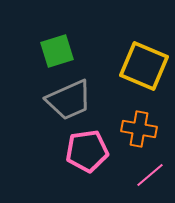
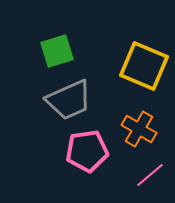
orange cross: rotated 20 degrees clockwise
